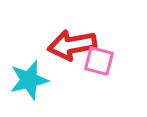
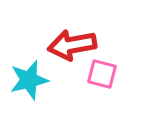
pink square: moved 3 px right, 13 px down
